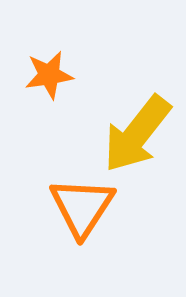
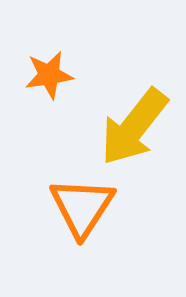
yellow arrow: moved 3 px left, 7 px up
